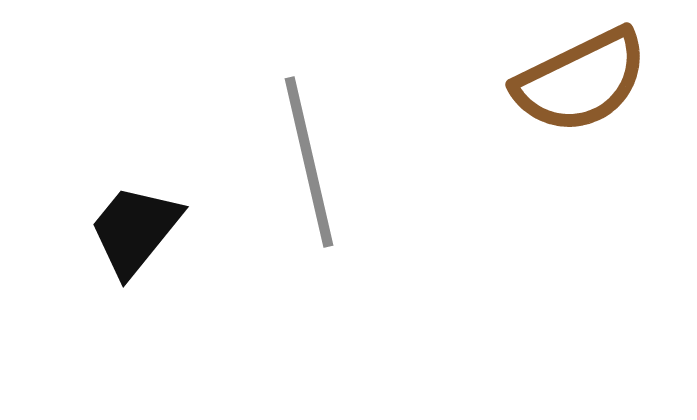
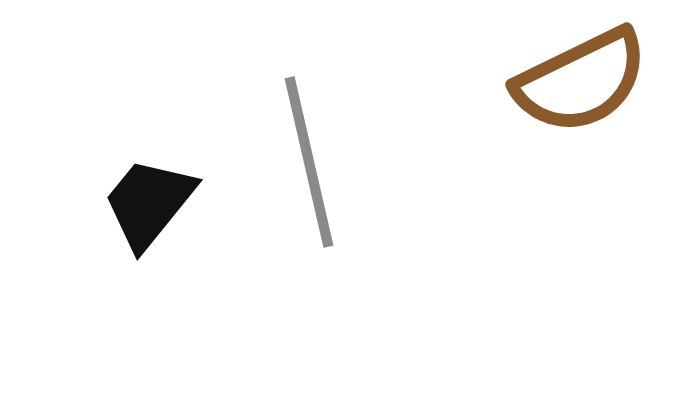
black trapezoid: moved 14 px right, 27 px up
